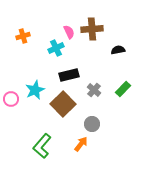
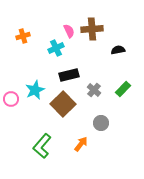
pink semicircle: moved 1 px up
gray circle: moved 9 px right, 1 px up
